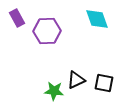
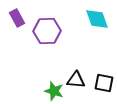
black triangle: rotated 30 degrees clockwise
green star: rotated 12 degrees clockwise
